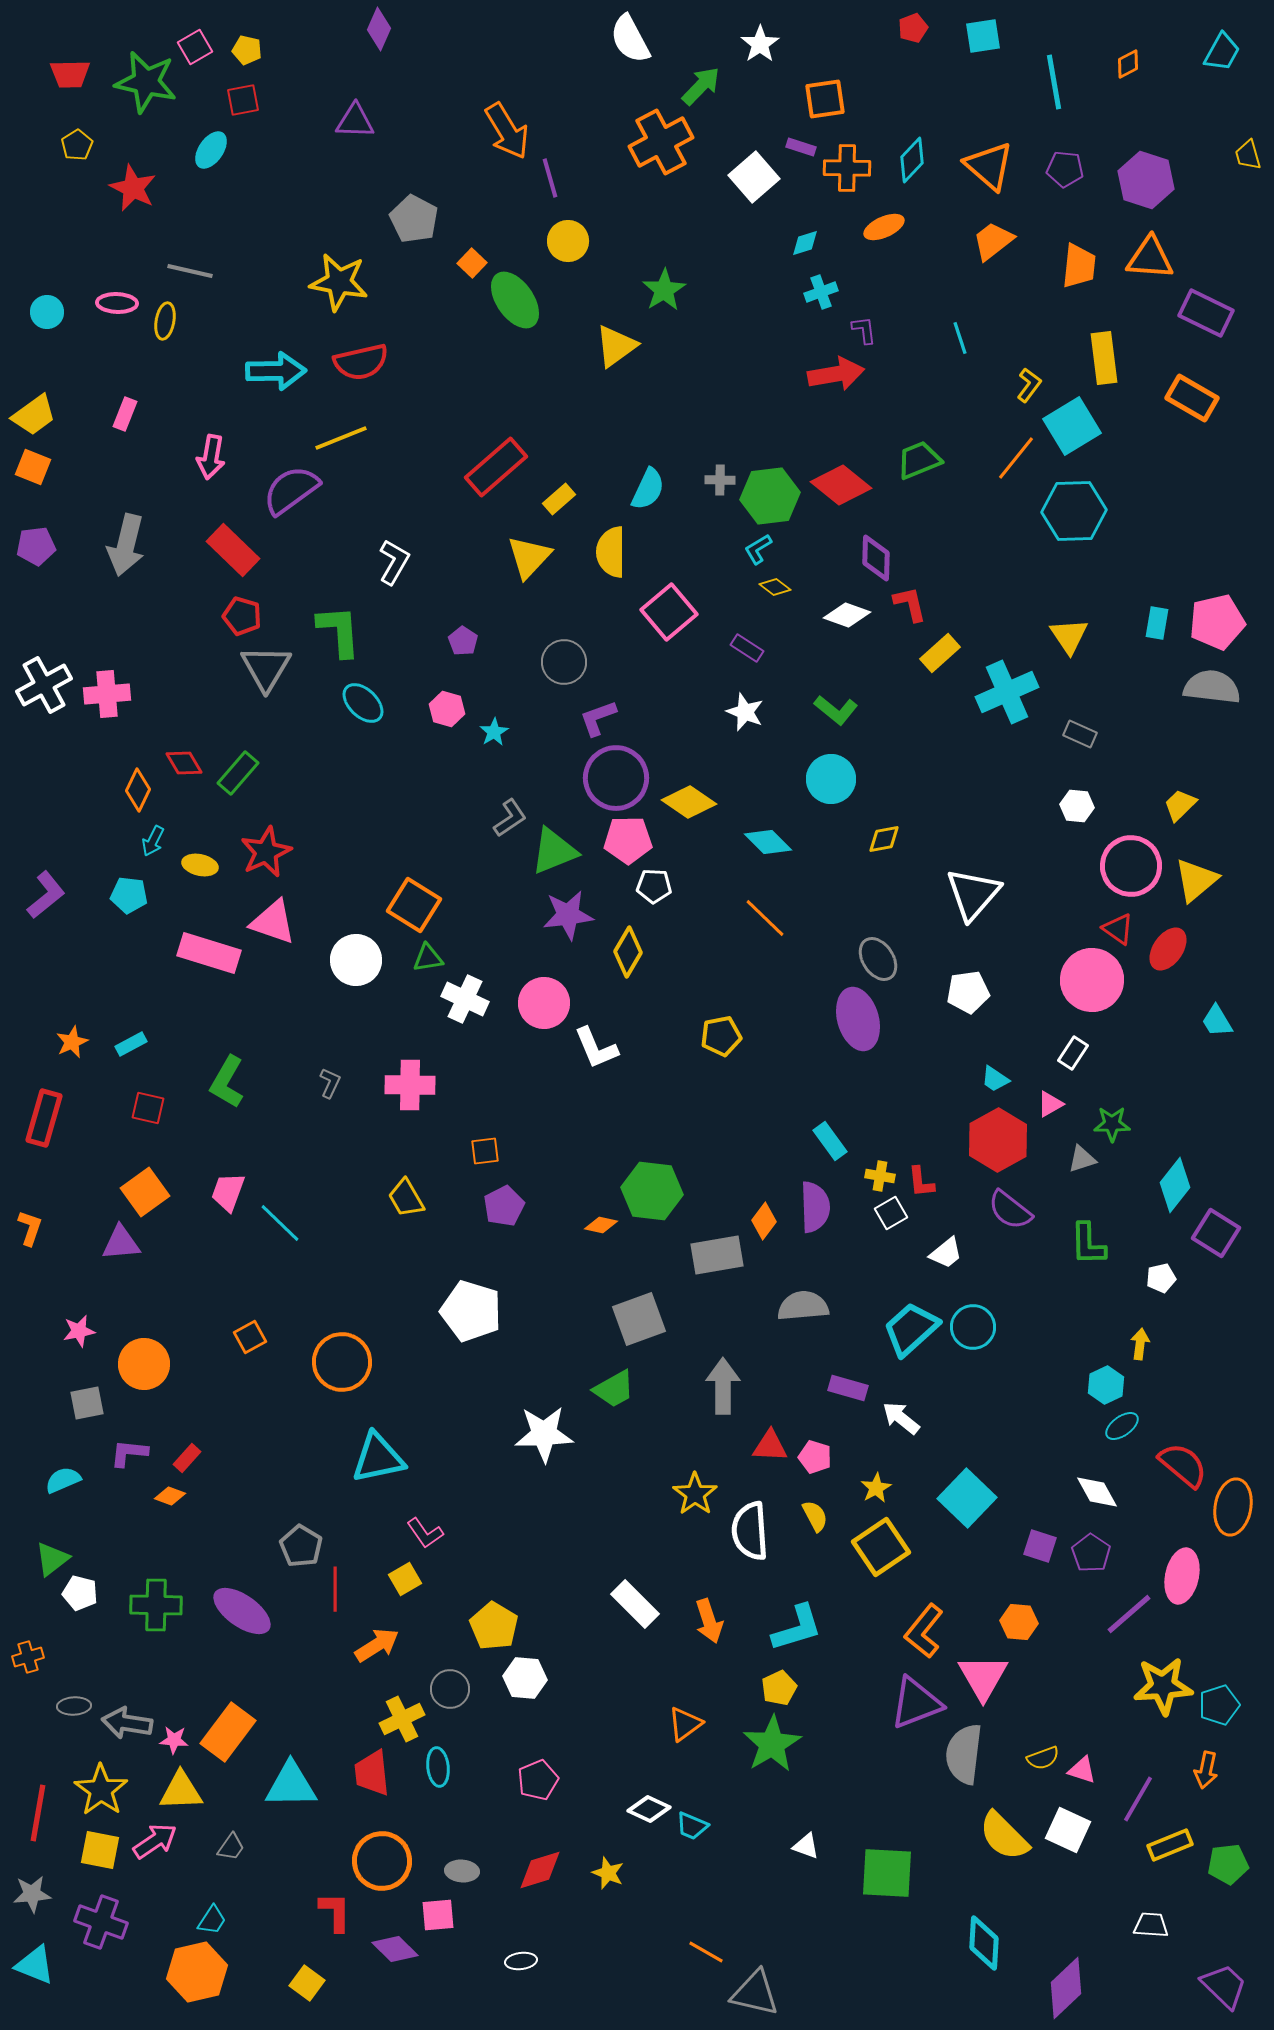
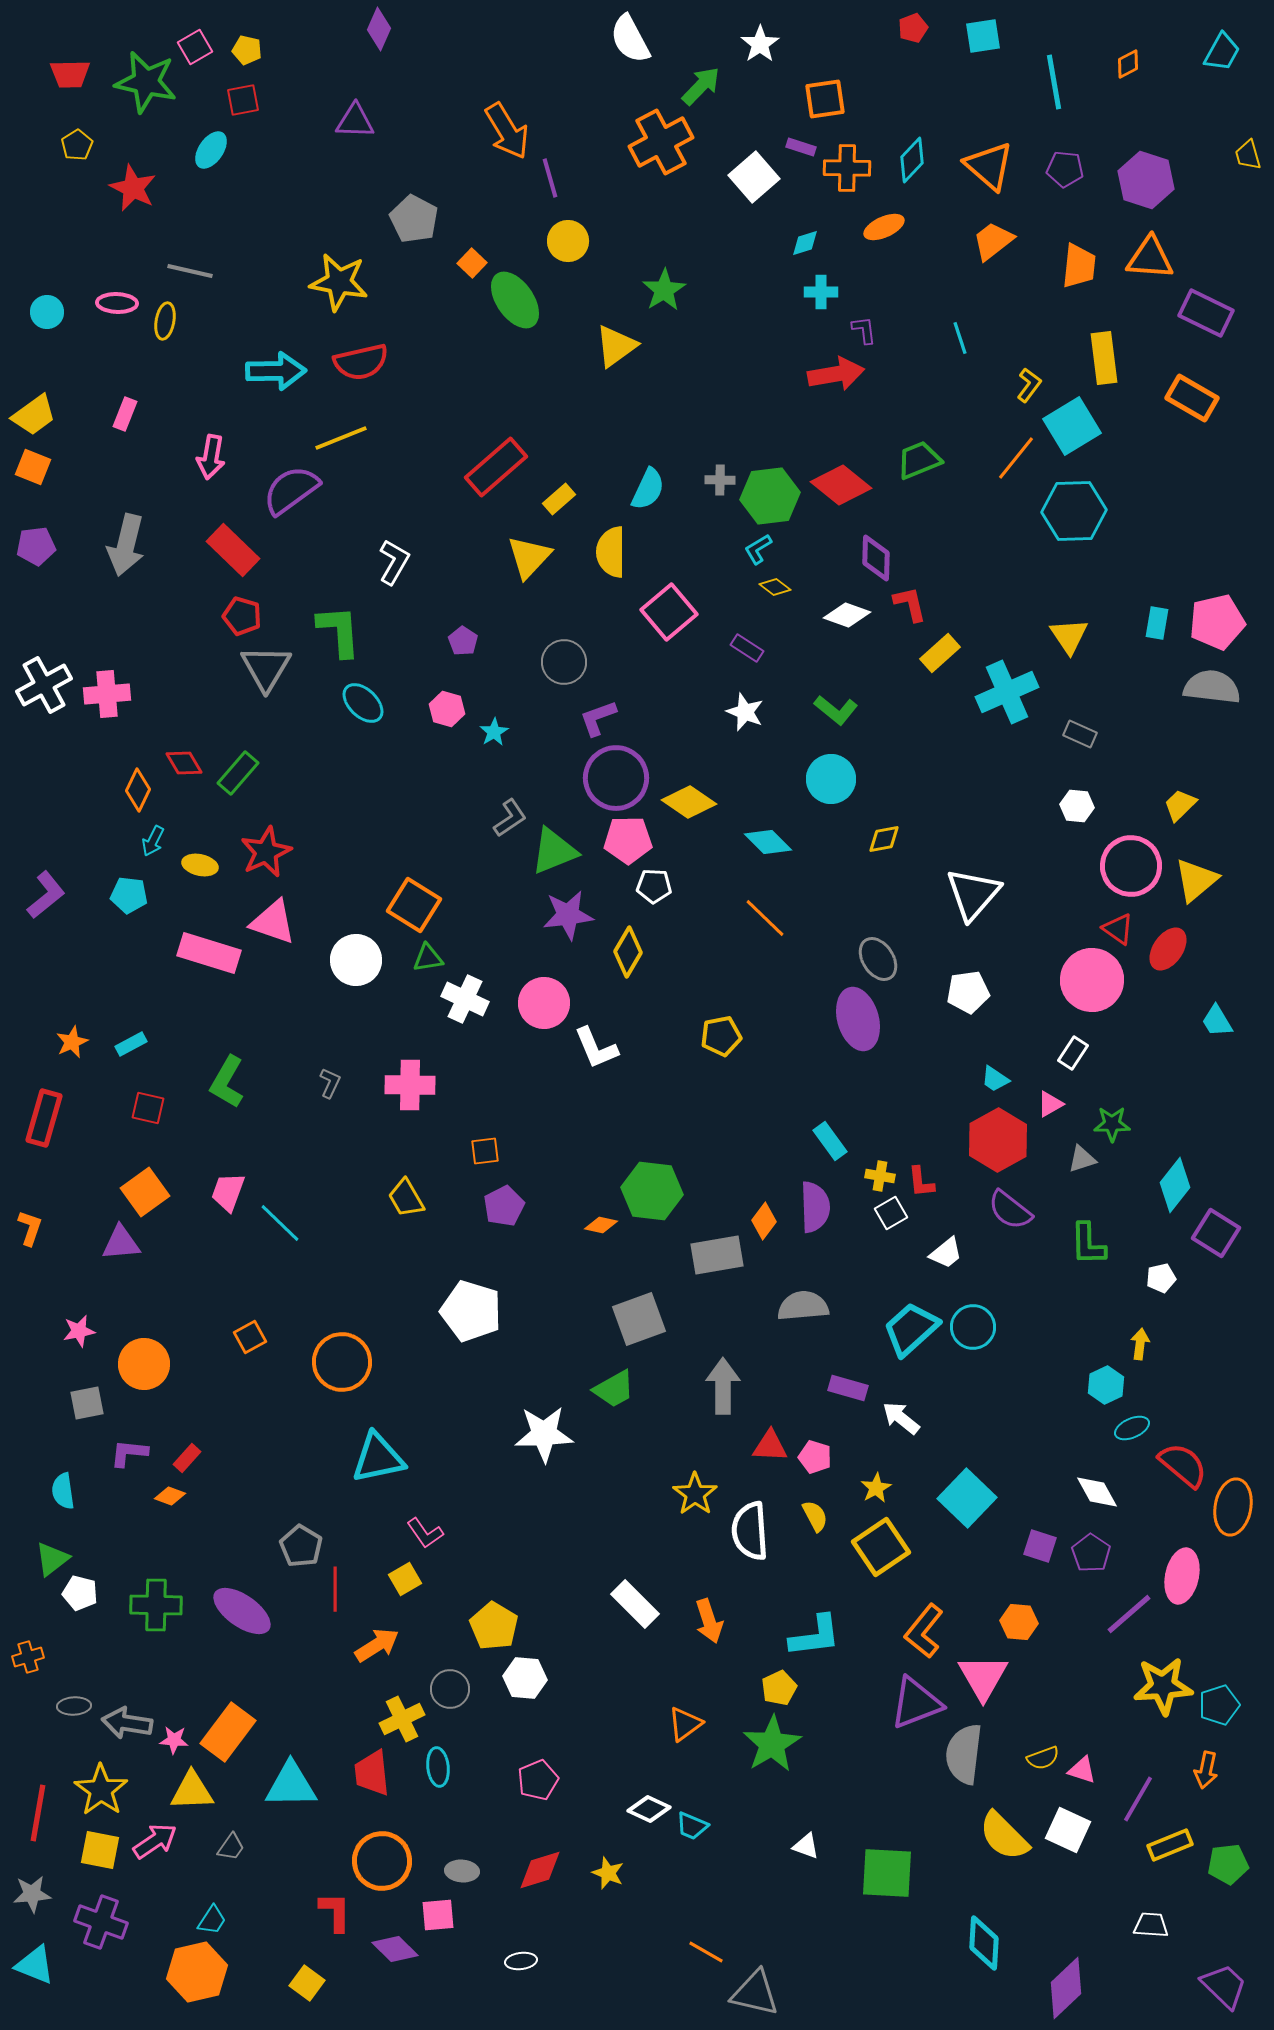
cyan cross at (821, 292): rotated 20 degrees clockwise
cyan ellipse at (1122, 1426): moved 10 px right, 2 px down; rotated 12 degrees clockwise
cyan semicircle at (63, 1480): moved 11 px down; rotated 75 degrees counterclockwise
cyan L-shape at (797, 1628): moved 18 px right, 8 px down; rotated 10 degrees clockwise
yellow triangle at (181, 1791): moved 11 px right
